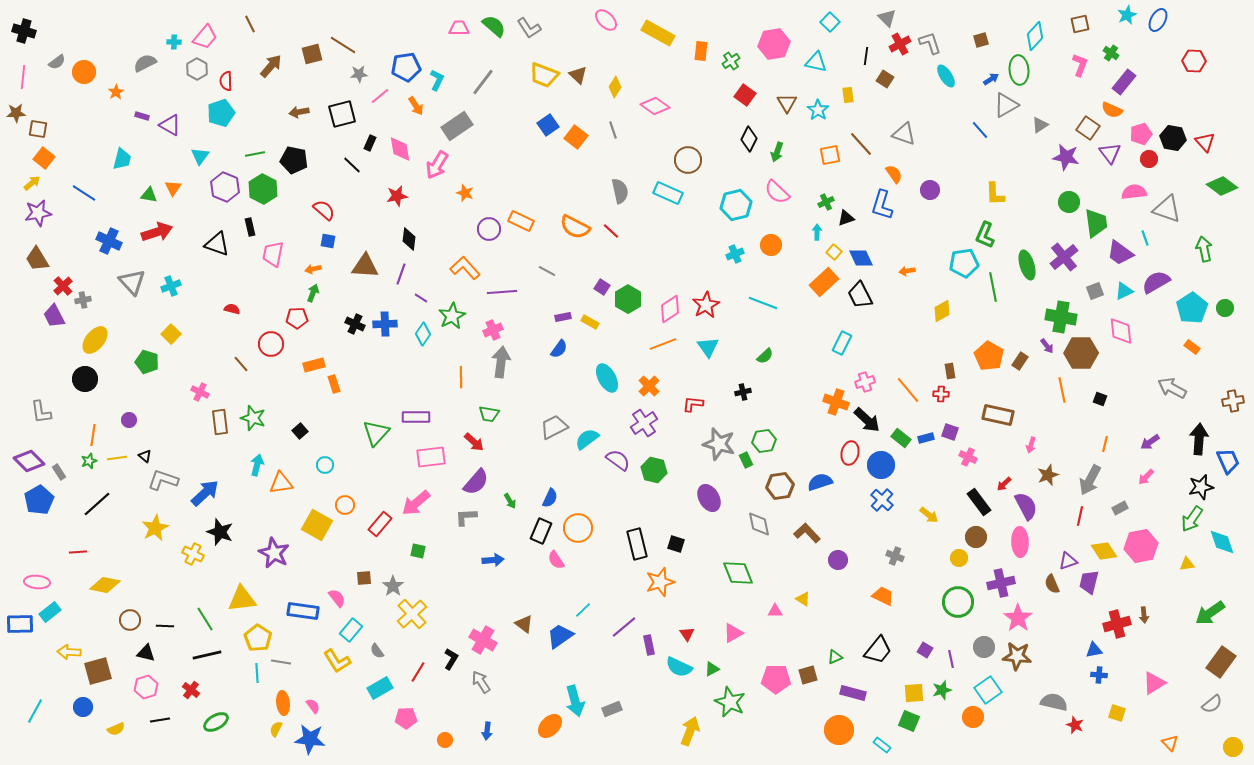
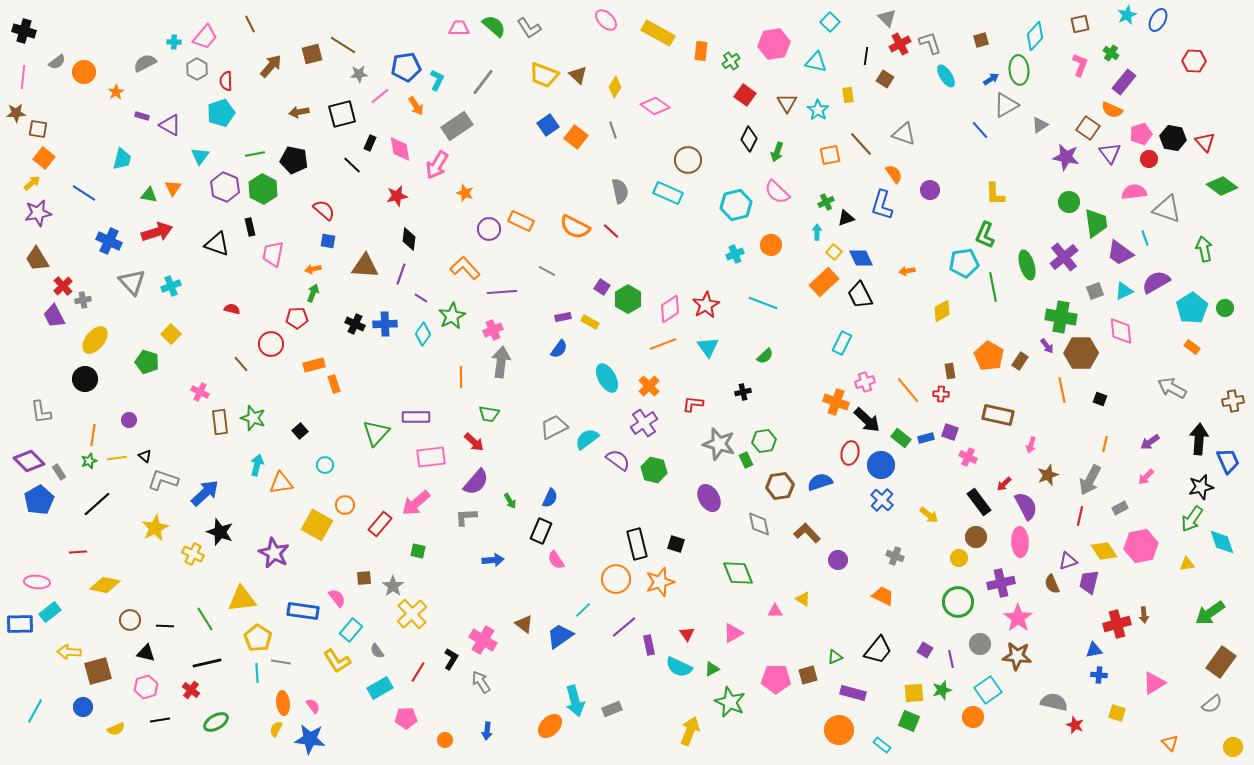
orange circle at (578, 528): moved 38 px right, 51 px down
gray circle at (984, 647): moved 4 px left, 3 px up
black line at (207, 655): moved 8 px down
